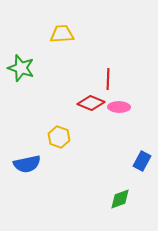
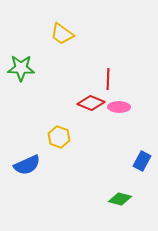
yellow trapezoid: rotated 140 degrees counterclockwise
green star: rotated 16 degrees counterclockwise
blue semicircle: moved 1 px down; rotated 12 degrees counterclockwise
green diamond: rotated 35 degrees clockwise
